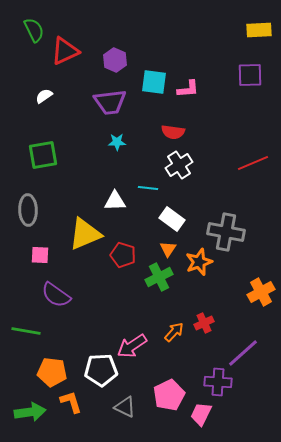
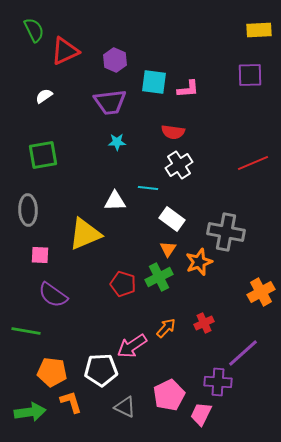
red pentagon: moved 29 px down
purple semicircle: moved 3 px left
orange arrow: moved 8 px left, 4 px up
